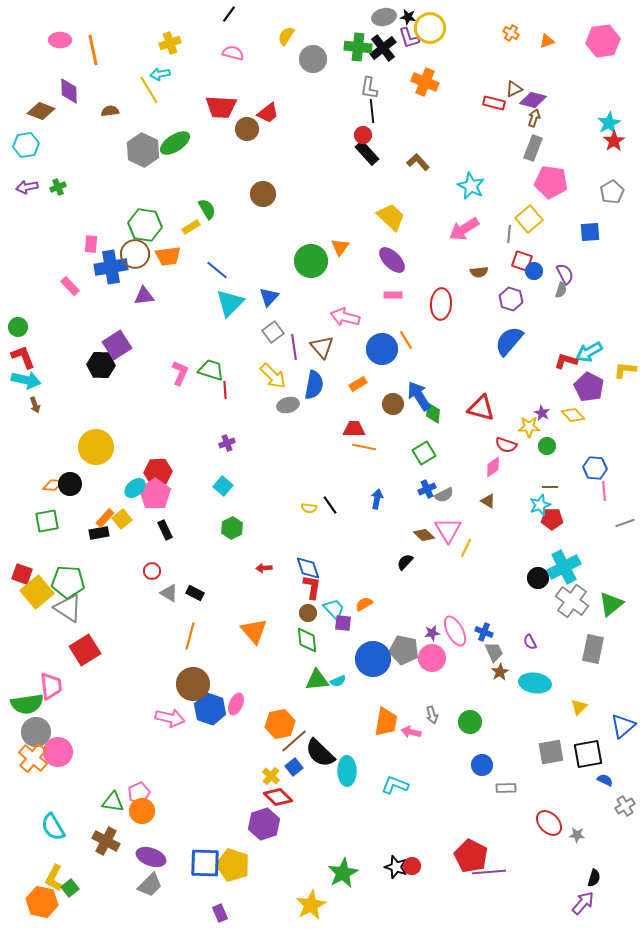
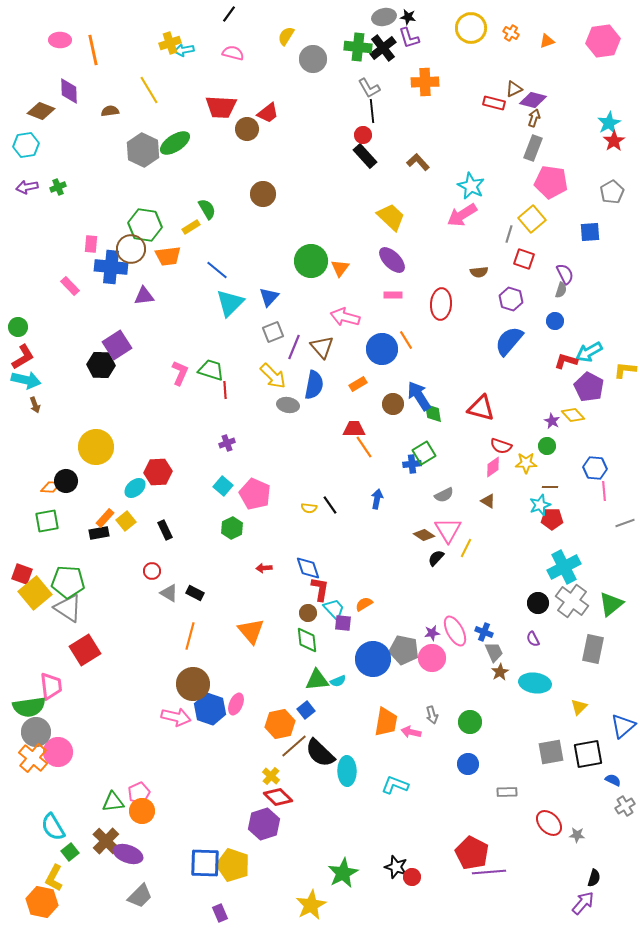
yellow circle at (430, 28): moved 41 px right
cyan arrow at (160, 74): moved 24 px right, 24 px up
orange cross at (425, 82): rotated 24 degrees counterclockwise
gray L-shape at (369, 88): rotated 40 degrees counterclockwise
black rectangle at (367, 153): moved 2 px left, 3 px down
yellow square at (529, 219): moved 3 px right
pink arrow at (464, 229): moved 2 px left, 14 px up
gray line at (509, 234): rotated 12 degrees clockwise
orange triangle at (340, 247): moved 21 px down
brown circle at (135, 254): moved 4 px left, 5 px up
red square at (522, 261): moved 2 px right, 2 px up
blue cross at (111, 267): rotated 16 degrees clockwise
blue circle at (534, 271): moved 21 px right, 50 px down
gray square at (273, 332): rotated 15 degrees clockwise
purple line at (294, 347): rotated 30 degrees clockwise
red L-shape at (23, 357): rotated 80 degrees clockwise
gray ellipse at (288, 405): rotated 25 degrees clockwise
green diamond at (433, 413): rotated 15 degrees counterclockwise
purple star at (542, 413): moved 10 px right, 8 px down
yellow star at (529, 427): moved 3 px left, 36 px down
red semicircle at (506, 445): moved 5 px left, 1 px down
orange line at (364, 447): rotated 45 degrees clockwise
black circle at (70, 484): moved 4 px left, 3 px up
orange diamond at (53, 485): moved 2 px left, 2 px down
blue cross at (427, 489): moved 15 px left, 25 px up; rotated 18 degrees clockwise
pink pentagon at (155, 494): moved 100 px right; rotated 12 degrees counterclockwise
yellow square at (122, 519): moved 4 px right, 2 px down
brown diamond at (424, 535): rotated 10 degrees counterclockwise
black semicircle at (405, 562): moved 31 px right, 4 px up
black circle at (538, 578): moved 25 px down
red L-shape at (312, 587): moved 8 px right, 2 px down
yellow square at (37, 592): moved 2 px left, 1 px down
orange triangle at (254, 631): moved 3 px left
purple semicircle at (530, 642): moved 3 px right, 3 px up
green semicircle at (27, 704): moved 2 px right, 3 px down
pink arrow at (170, 718): moved 6 px right, 1 px up
brown line at (294, 741): moved 5 px down
blue circle at (482, 765): moved 14 px left, 1 px up
blue square at (294, 767): moved 12 px right, 57 px up
blue semicircle at (605, 780): moved 8 px right
gray rectangle at (506, 788): moved 1 px right, 4 px down
green triangle at (113, 802): rotated 15 degrees counterclockwise
brown cross at (106, 841): rotated 16 degrees clockwise
red pentagon at (471, 856): moved 1 px right, 3 px up
purple ellipse at (151, 857): moved 23 px left, 3 px up
red circle at (412, 866): moved 11 px down
gray trapezoid at (150, 885): moved 10 px left, 11 px down
green square at (70, 888): moved 36 px up
